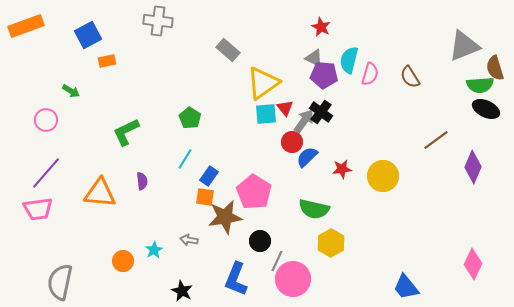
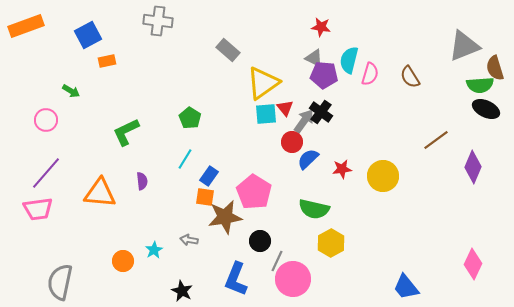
red star at (321, 27): rotated 18 degrees counterclockwise
blue semicircle at (307, 157): moved 1 px right, 2 px down
